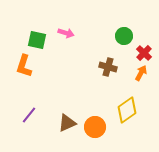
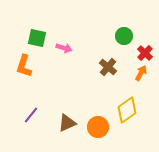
pink arrow: moved 2 px left, 15 px down
green square: moved 2 px up
red cross: moved 1 px right
brown cross: rotated 24 degrees clockwise
purple line: moved 2 px right
orange circle: moved 3 px right
